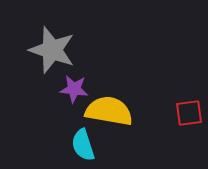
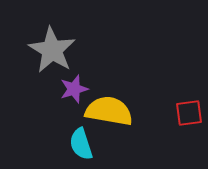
gray star: rotated 12 degrees clockwise
purple star: rotated 24 degrees counterclockwise
cyan semicircle: moved 2 px left, 1 px up
